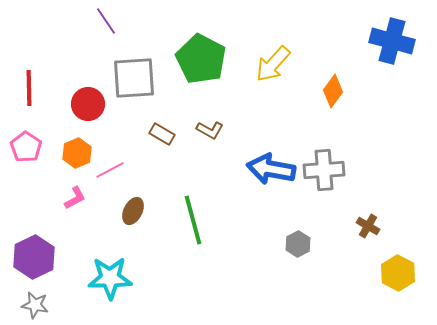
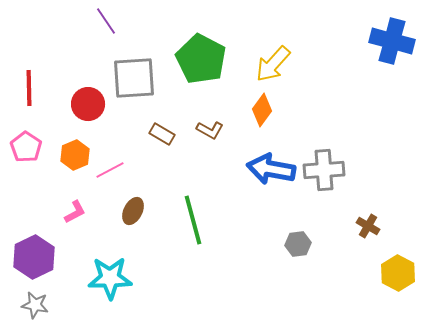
orange diamond: moved 71 px left, 19 px down
orange hexagon: moved 2 px left, 2 px down
pink L-shape: moved 14 px down
gray hexagon: rotated 20 degrees clockwise
